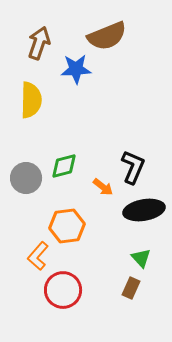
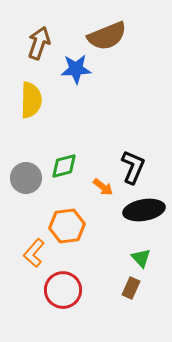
orange L-shape: moved 4 px left, 3 px up
